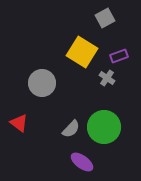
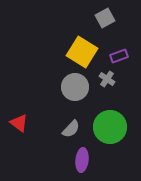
gray cross: moved 1 px down
gray circle: moved 33 px right, 4 px down
green circle: moved 6 px right
purple ellipse: moved 2 px up; rotated 60 degrees clockwise
